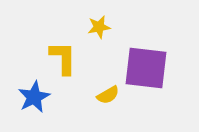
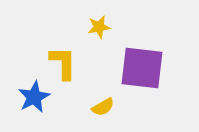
yellow L-shape: moved 5 px down
purple square: moved 4 px left
yellow semicircle: moved 5 px left, 12 px down
